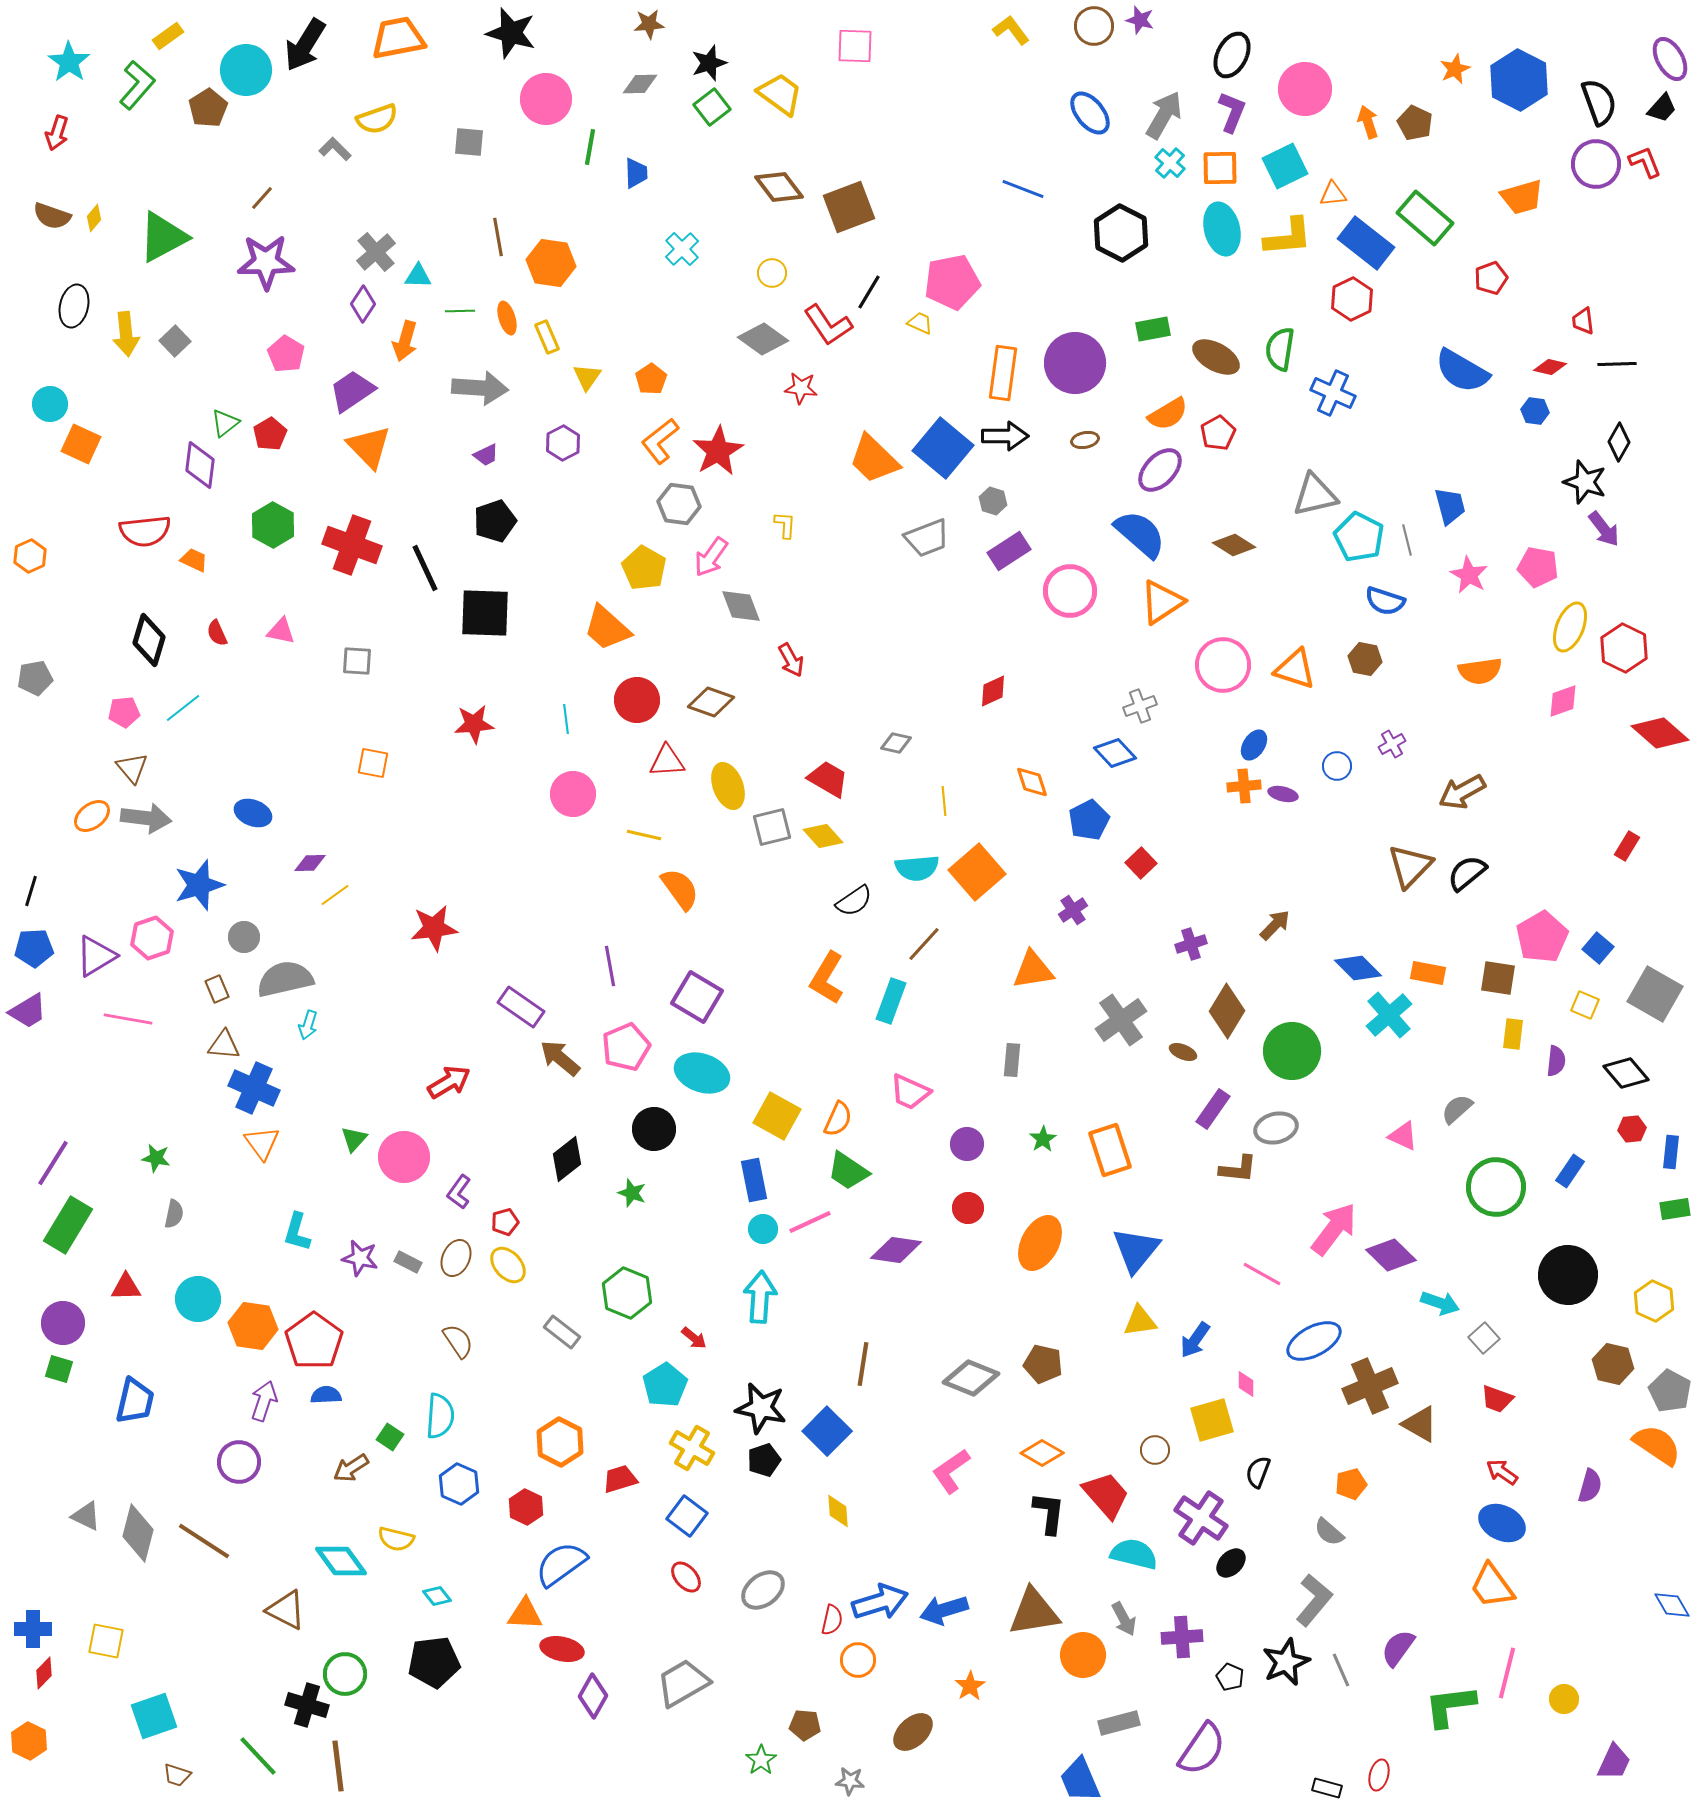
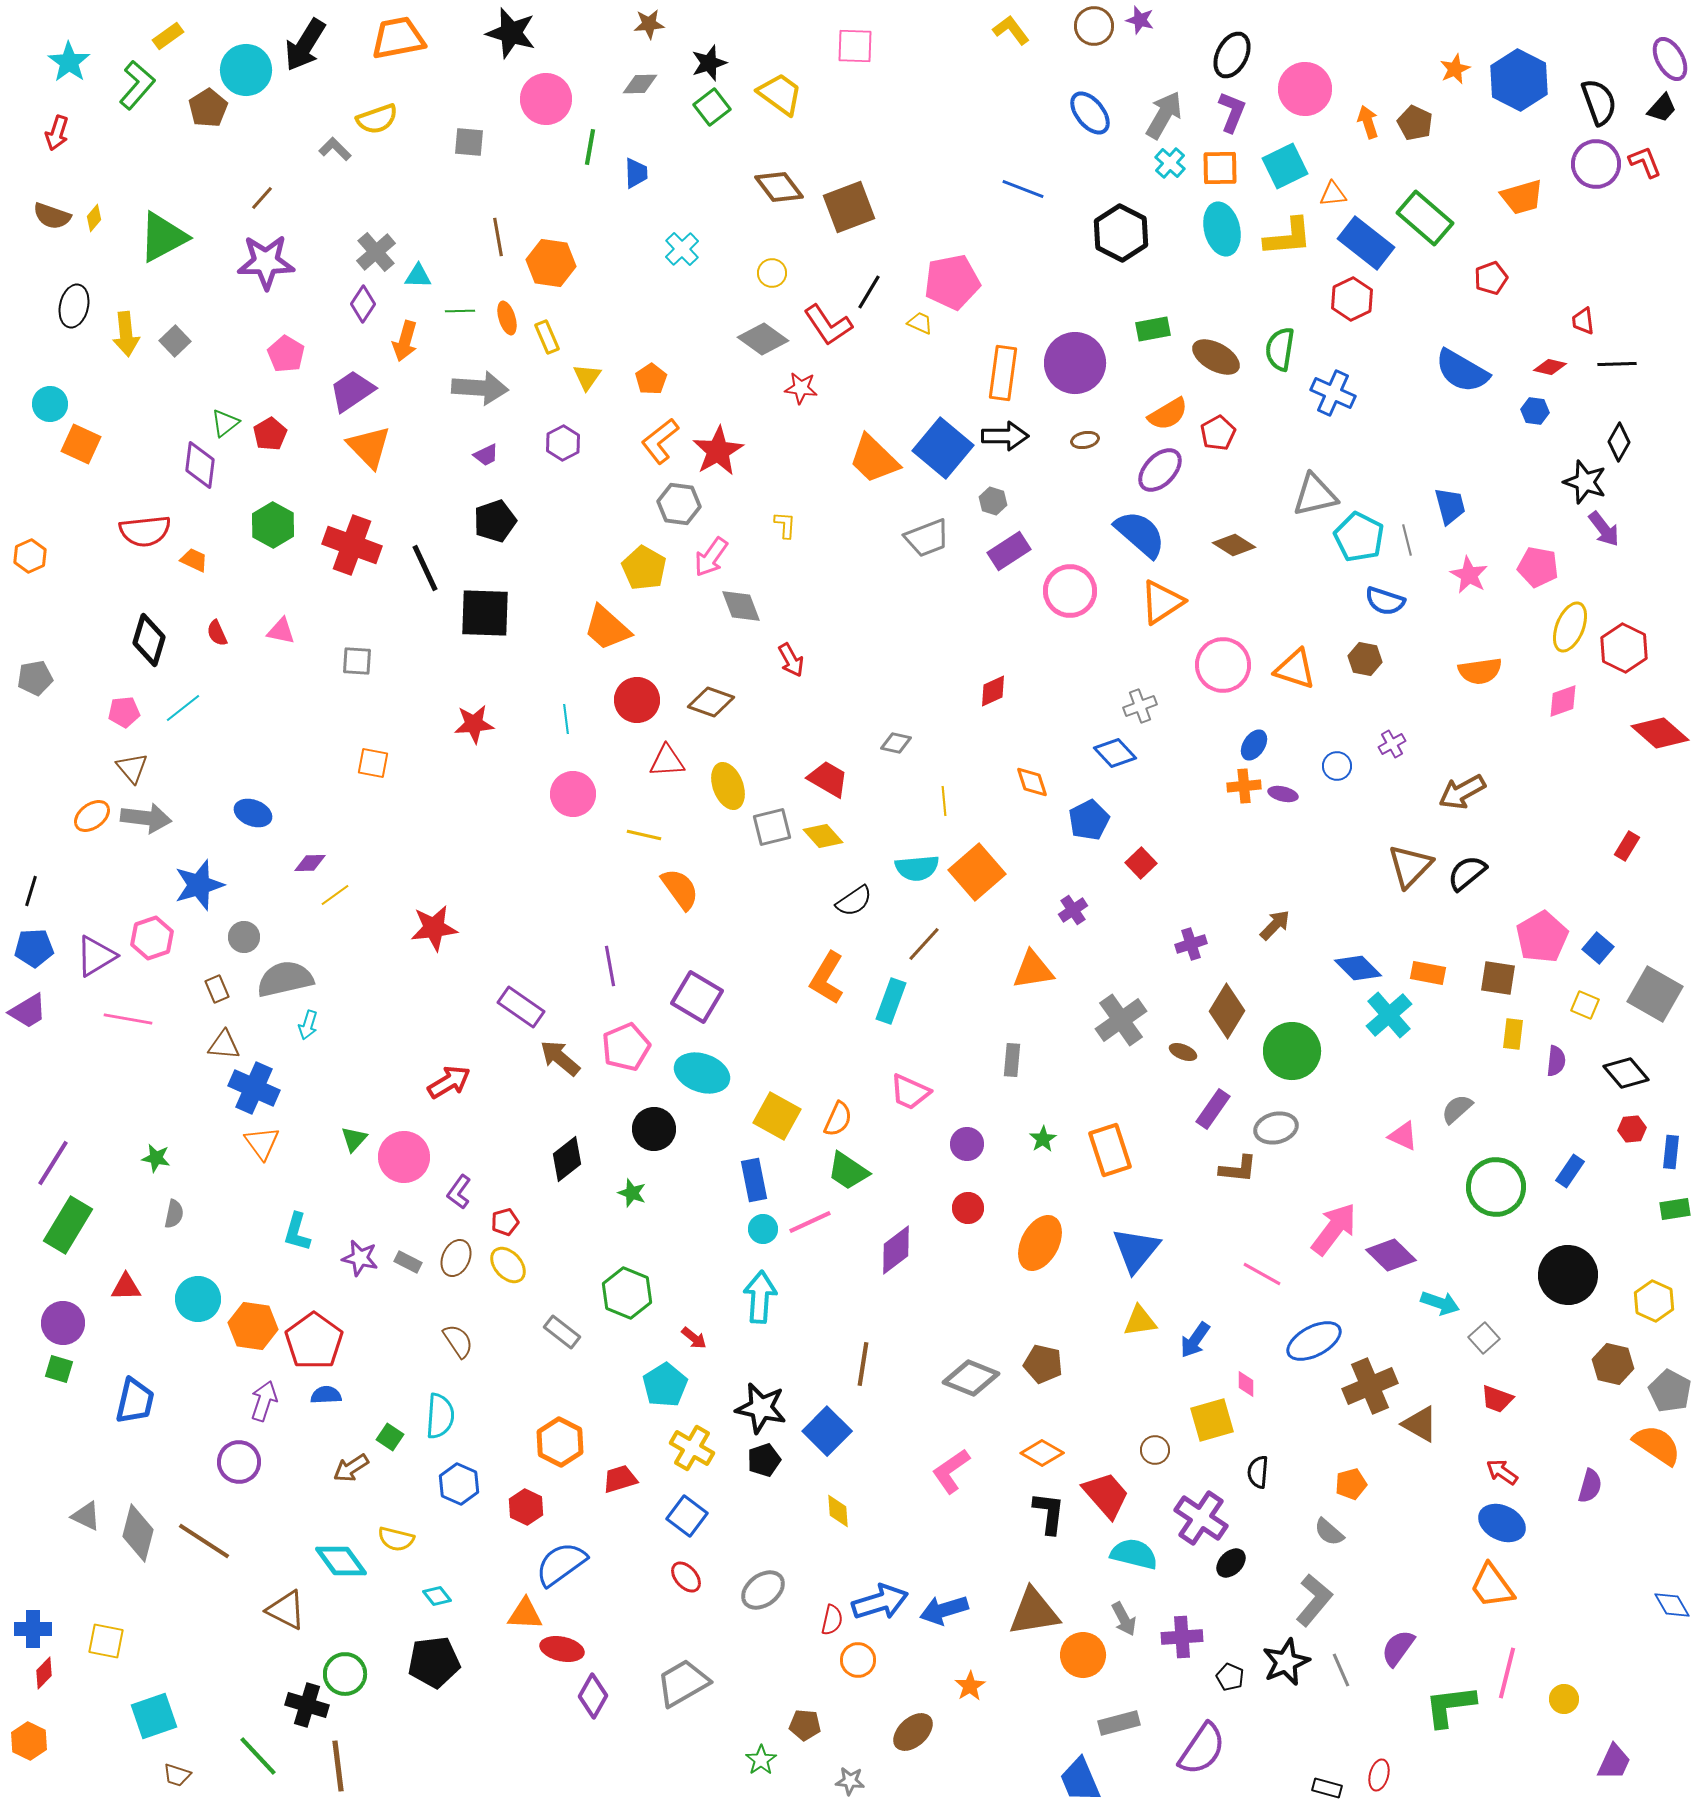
purple diamond at (896, 1250): rotated 45 degrees counterclockwise
black semicircle at (1258, 1472): rotated 16 degrees counterclockwise
